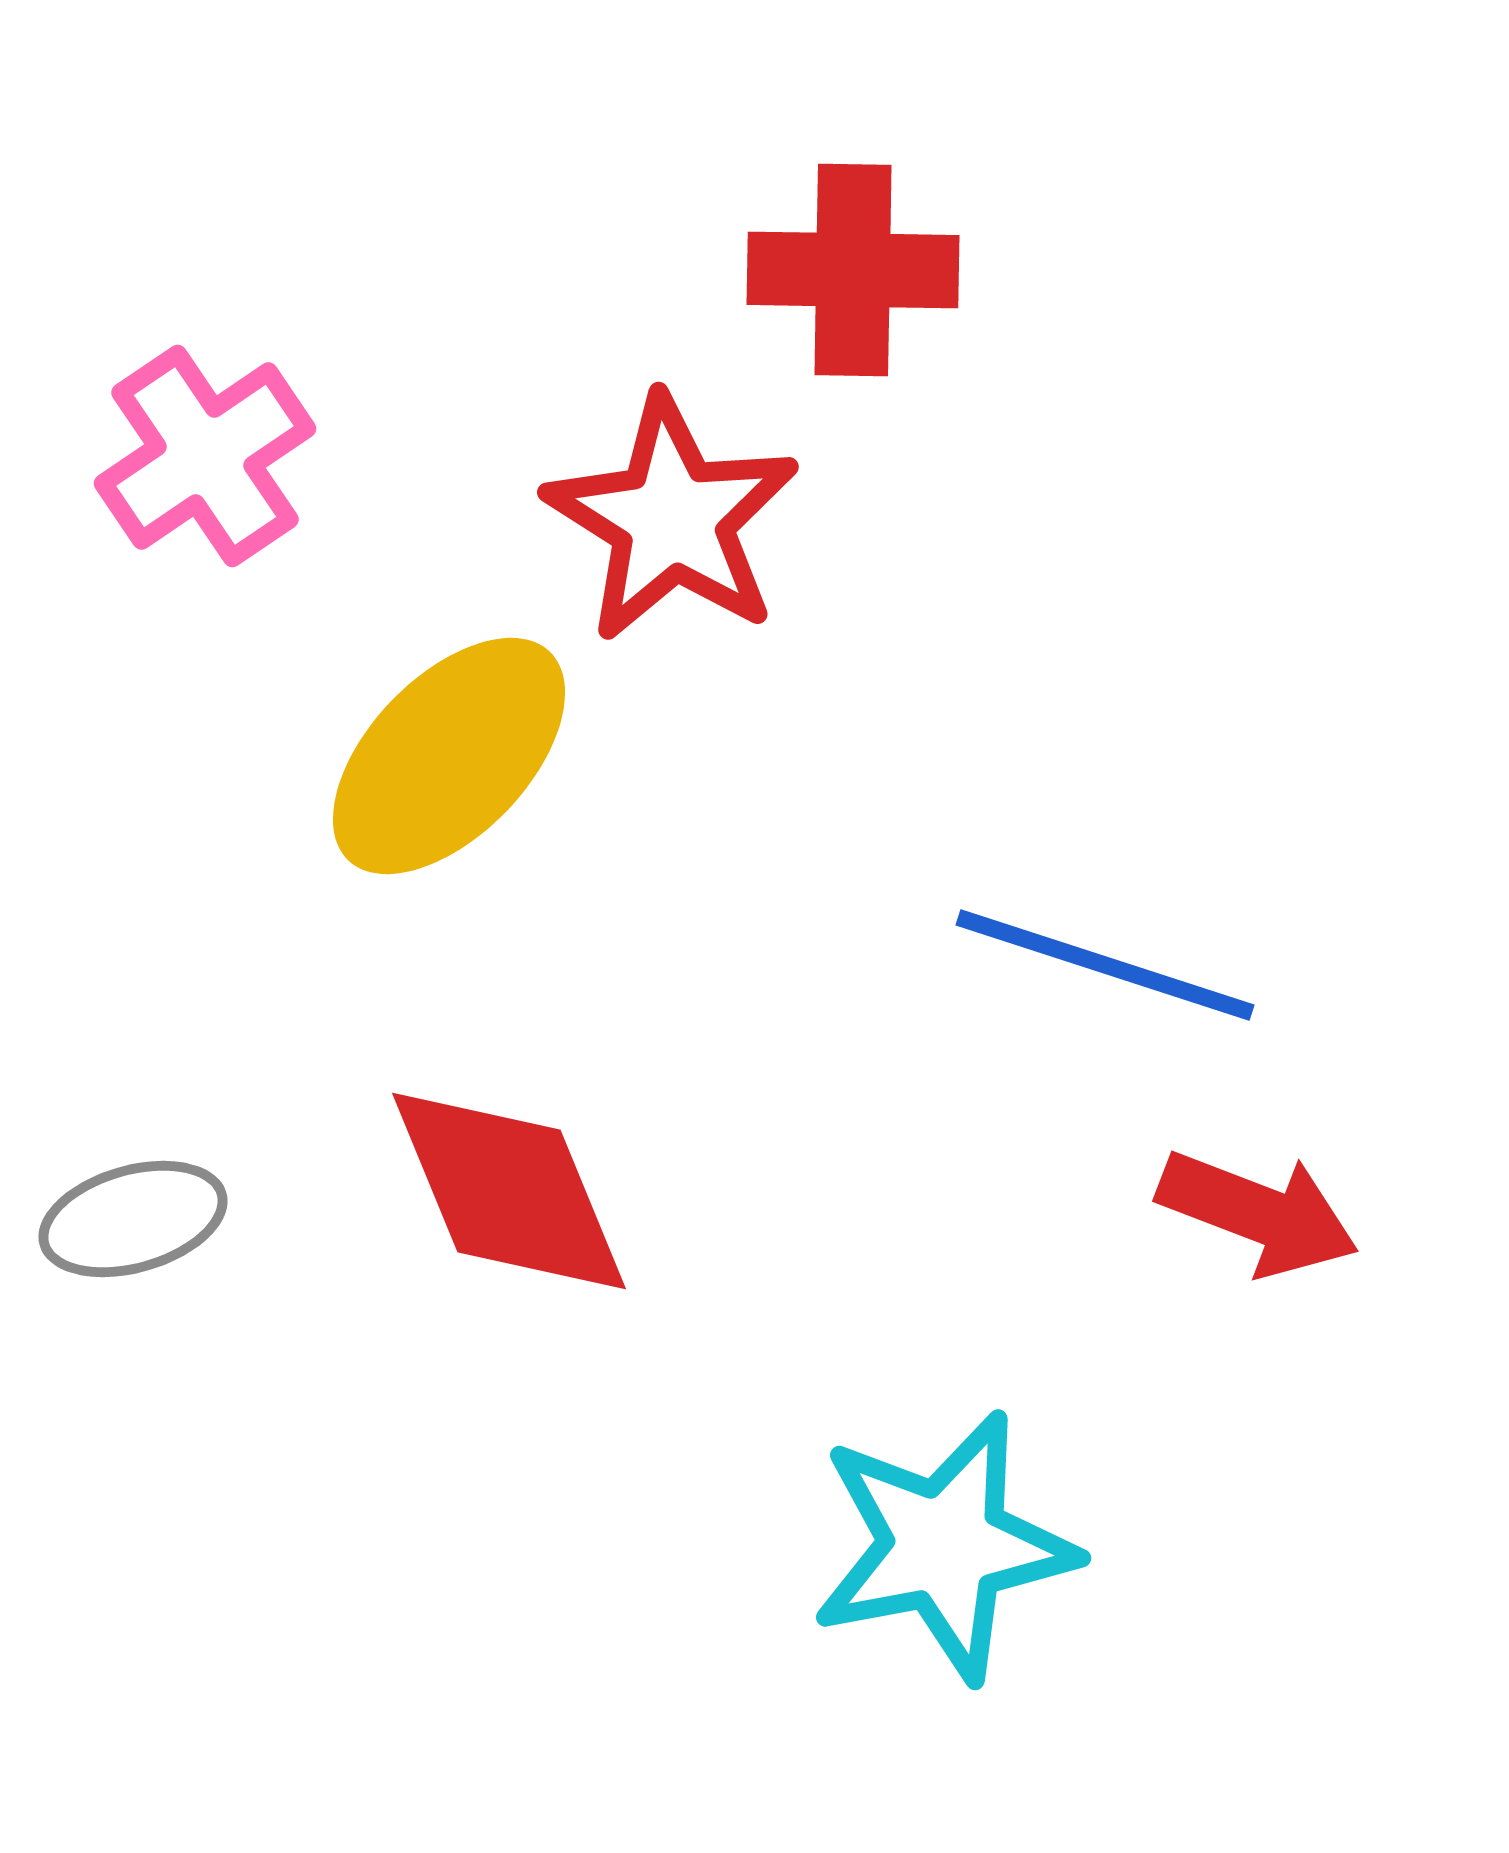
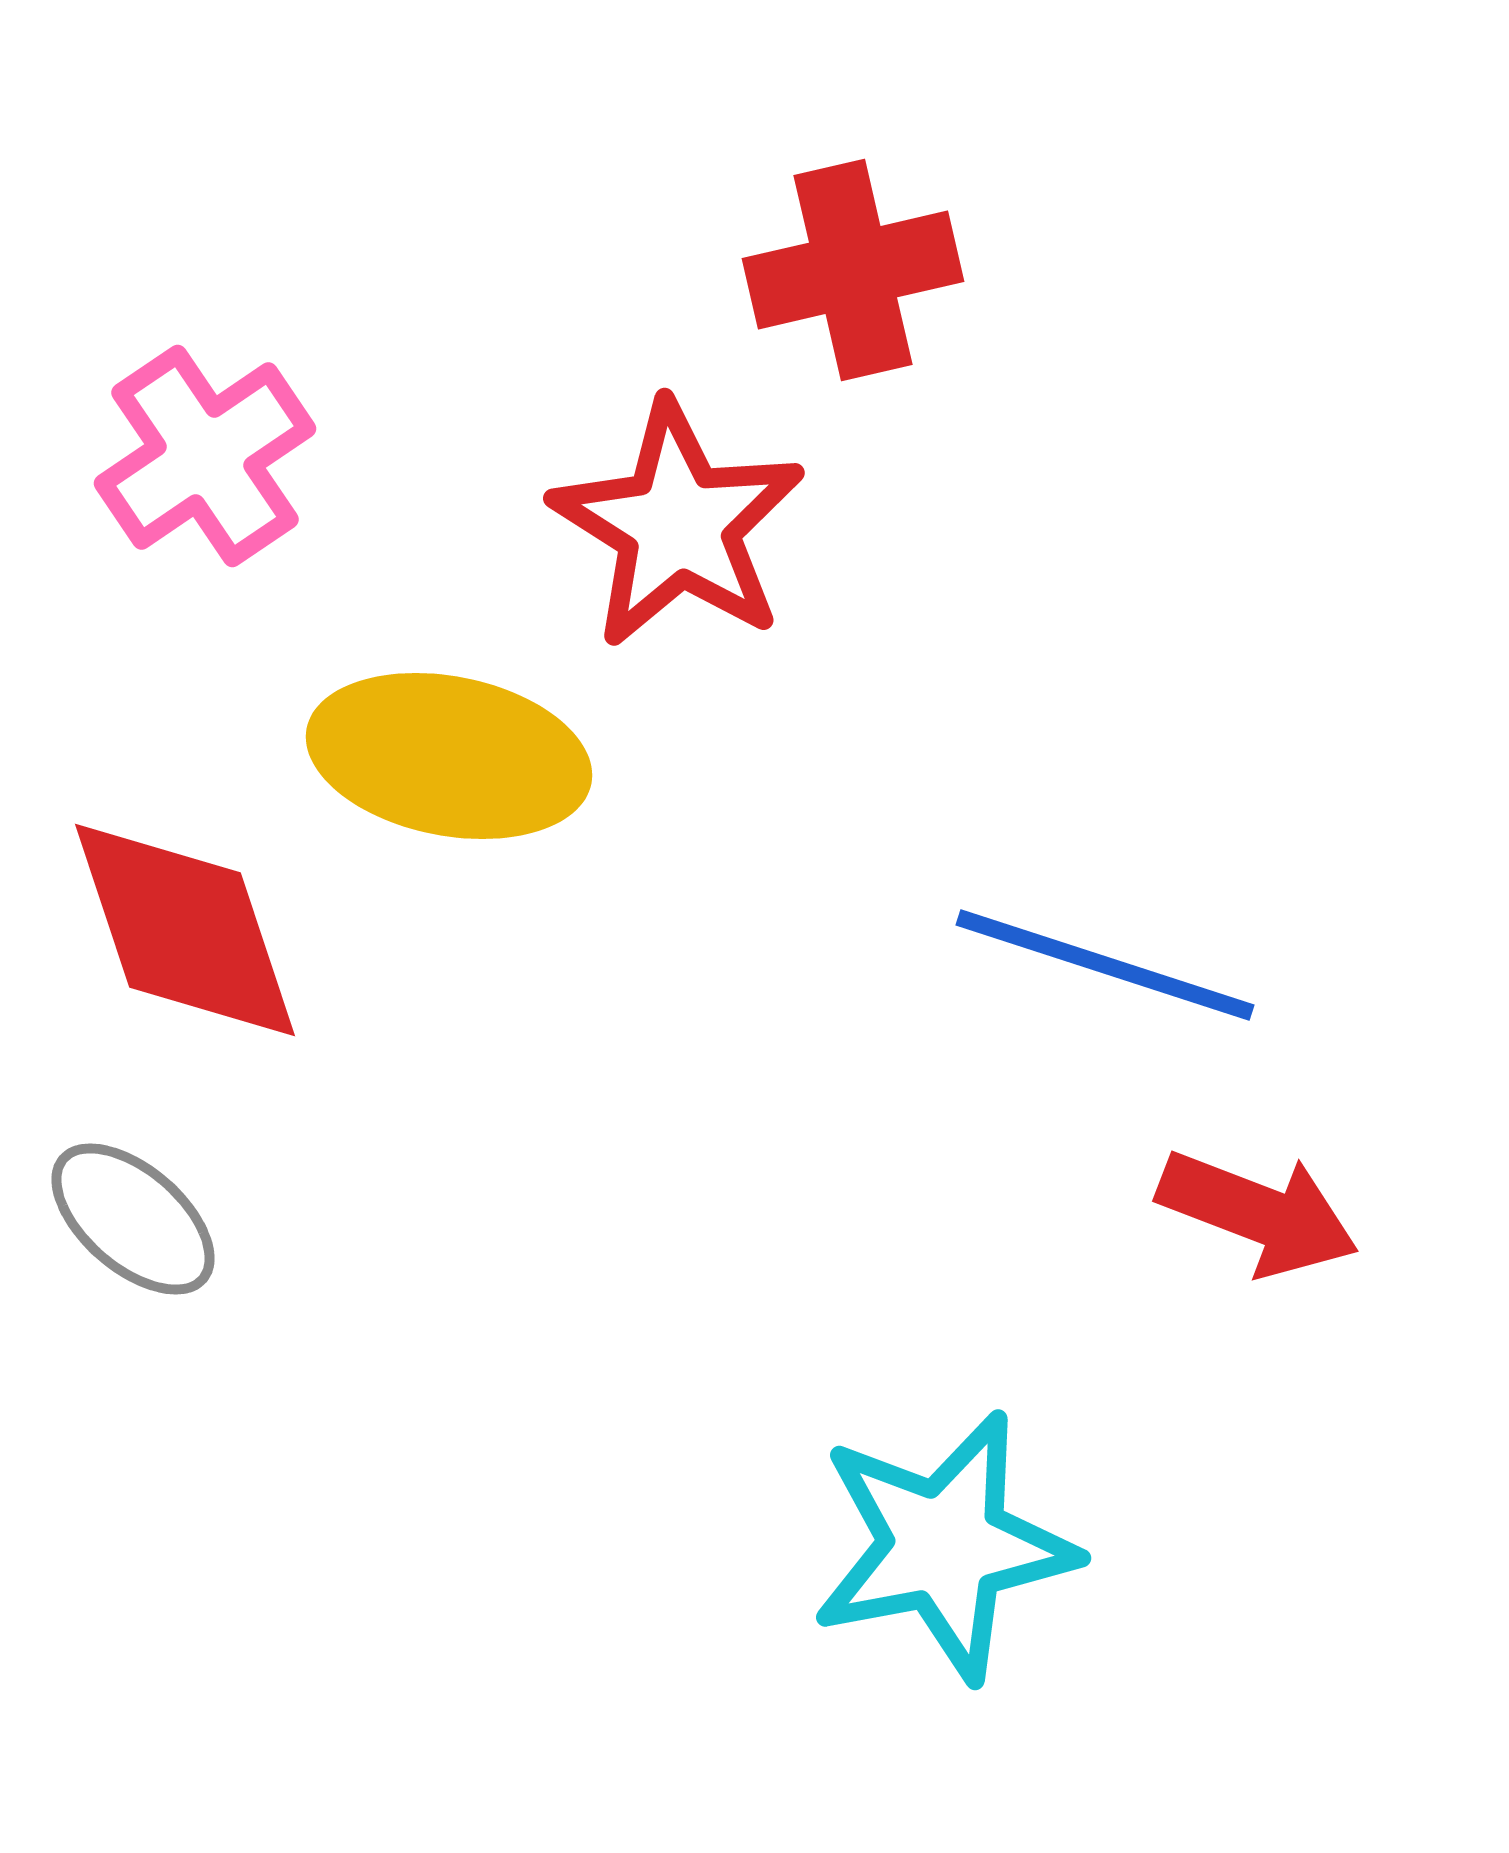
red cross: rotated 14 degrees counterclockwise
red star: moved 6 px right, 6 px down
yellow ellipse: rotated 57 degrees clockwise
red diamond: moved 324 px left, 261 px up; rotated 4 degrees clockwise
gray ellipse: rotated 57 degrees clockwise
